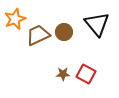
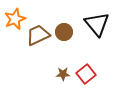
red square: rotated 24 degrees clockwise
